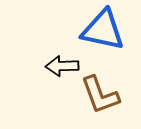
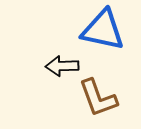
brown L-shape: moved 2 px left, 3 px down
